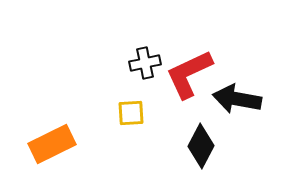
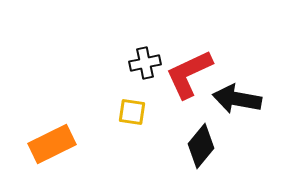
yellow square: moved 1 px right, 1 px up; rotated 12 degrees clockwise
black diamond: rotated 12 degrees clockwise
